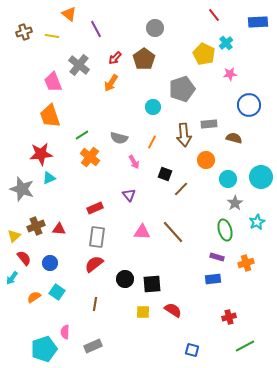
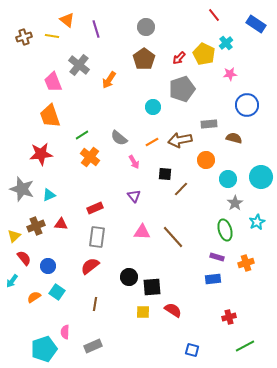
orange triangle at (69, 14): moved 2 px left, 6 px down
blue rectangle at (258, 22): moved 2 px left, 2 px down; rotated 36 degrees clockwise
gray circle at (155, 28): moved 9 px left, 1 px up
purple line at (96, 29): rotated 12 degrees clockwise
brown cross at (24, 32): moved 5 px down
red arrow at (115, 58): moved 64 px right
orange arrow at (111, 83): moved 2 px left, 3 px up
blue circle at (249, 105): moved 2 px left
brown arrow at (184, 135): moved 4 px left, 5 px down; rotated 85 degrees clockwise
gray semicircle at (119, 138): rotated 24 degrees clockwise
orange line at (152, 142): rotated 32 degrees clockwise
black square at (165, 174): rotated 16 degrees counterclockwise
cyan triangle at (49, 178): moved 17 px down
purple triangle at (129, 195): moved 5 px right, 1 px down
red triangle at (59, 229): moved 2 px right, 5 px up
brown line at (173, 232): moved 5 px down
blue circle at (50, 263): moved 2 px left, 3 px down
red semicircle at (94, 264): moved 4 px left, 2 px down
cyan arrow at (12, 278): moved 3 px down
black circle at (125, 279): moved 4 px right, 2 px up
black square at (152, 284): moved 3 px down
